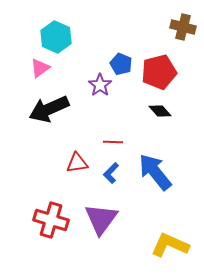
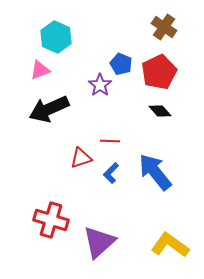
brown cross: moved 19 px left; rotated 20 degrees clockwise
pink triangle: moved 2 px down; rotated 15 degrees clockwise
red pentagon: rotated 12 degrees counterclockwise
red line: moved 3 px left, 1 px up
red triangle: moved 4 px right, 5 px up; rotated 10 degrees counterclockwise
purple triangle: moved 2 px left, 23 px down; rotated 12 degrees clockwise
yellow L-shape: rotated 12 degrees clockwise
